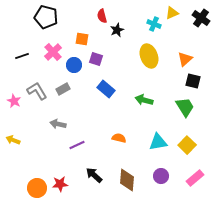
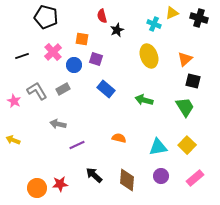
black cross: moved 2 px left; rotated 18 degrees counterclockwise
cyan triangle: moved 5 px down
